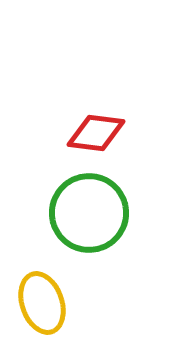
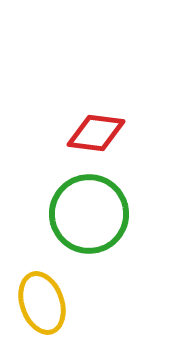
green circle: moved 1 px down
